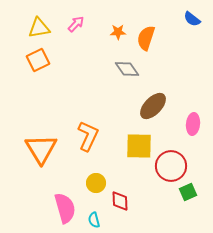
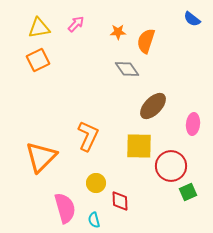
orange semicircle: moved 3 px down
orange triangle: moved 8 px down; rotated 16 degrees clockwise
